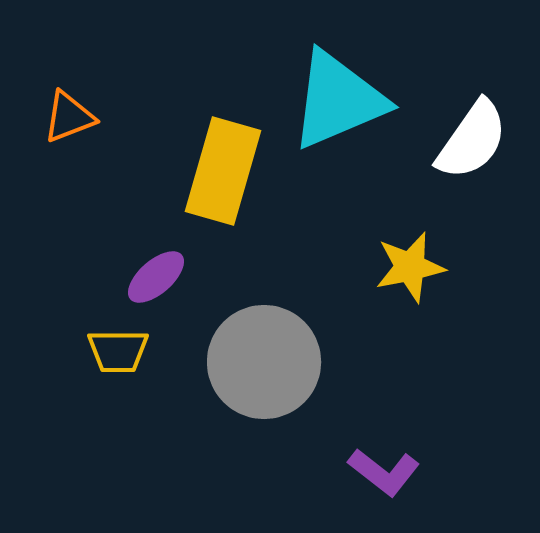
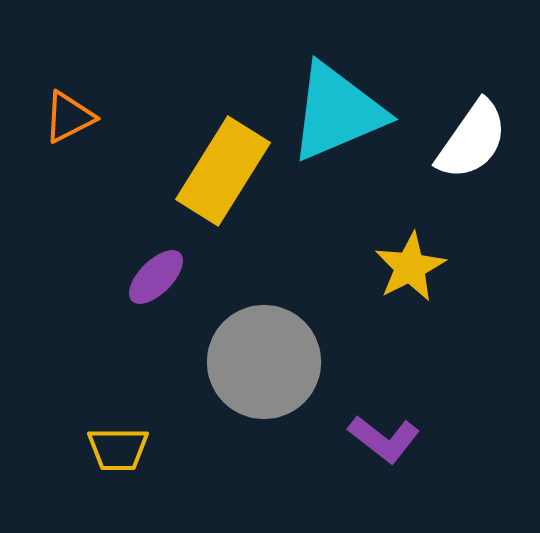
cyan triangle: moved 1 px left, 12 px down
orange triangle: rotated 6 degrees counterclockwise
yellow rectangle: rotated 16 degrees clockwise
yellow star: rotated 16 degrees counterclockwise
purple ellipse: rotated 4 degrees counterclockwise
yellow trapezoid: moved 98 px down
purple L-shape: moved 33 px up
